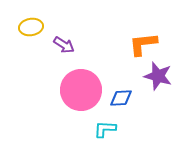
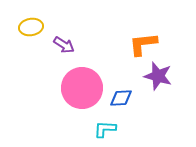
pink circle: moved 1 px right, 2 px up
